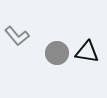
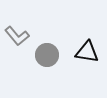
gray circle: moved 10 px left, 2 px down
